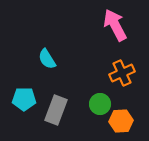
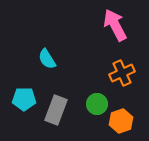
green circle: moved 3 px left
orange hexagon: rotated 15 degrees counterclockwise
